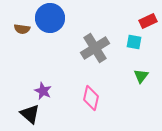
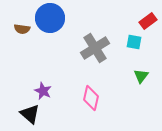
red rectangle: rotated 12 degrees counterclockwise
